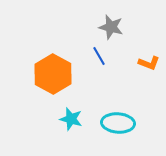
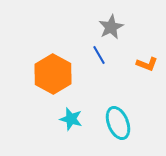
gray star: rotated 30 degrees clockwise
blue line: moved 1 px up
orange L-shape: moved 2 px left, 1 px down
cyan ellipse: rotated 64 degrees clockwise
